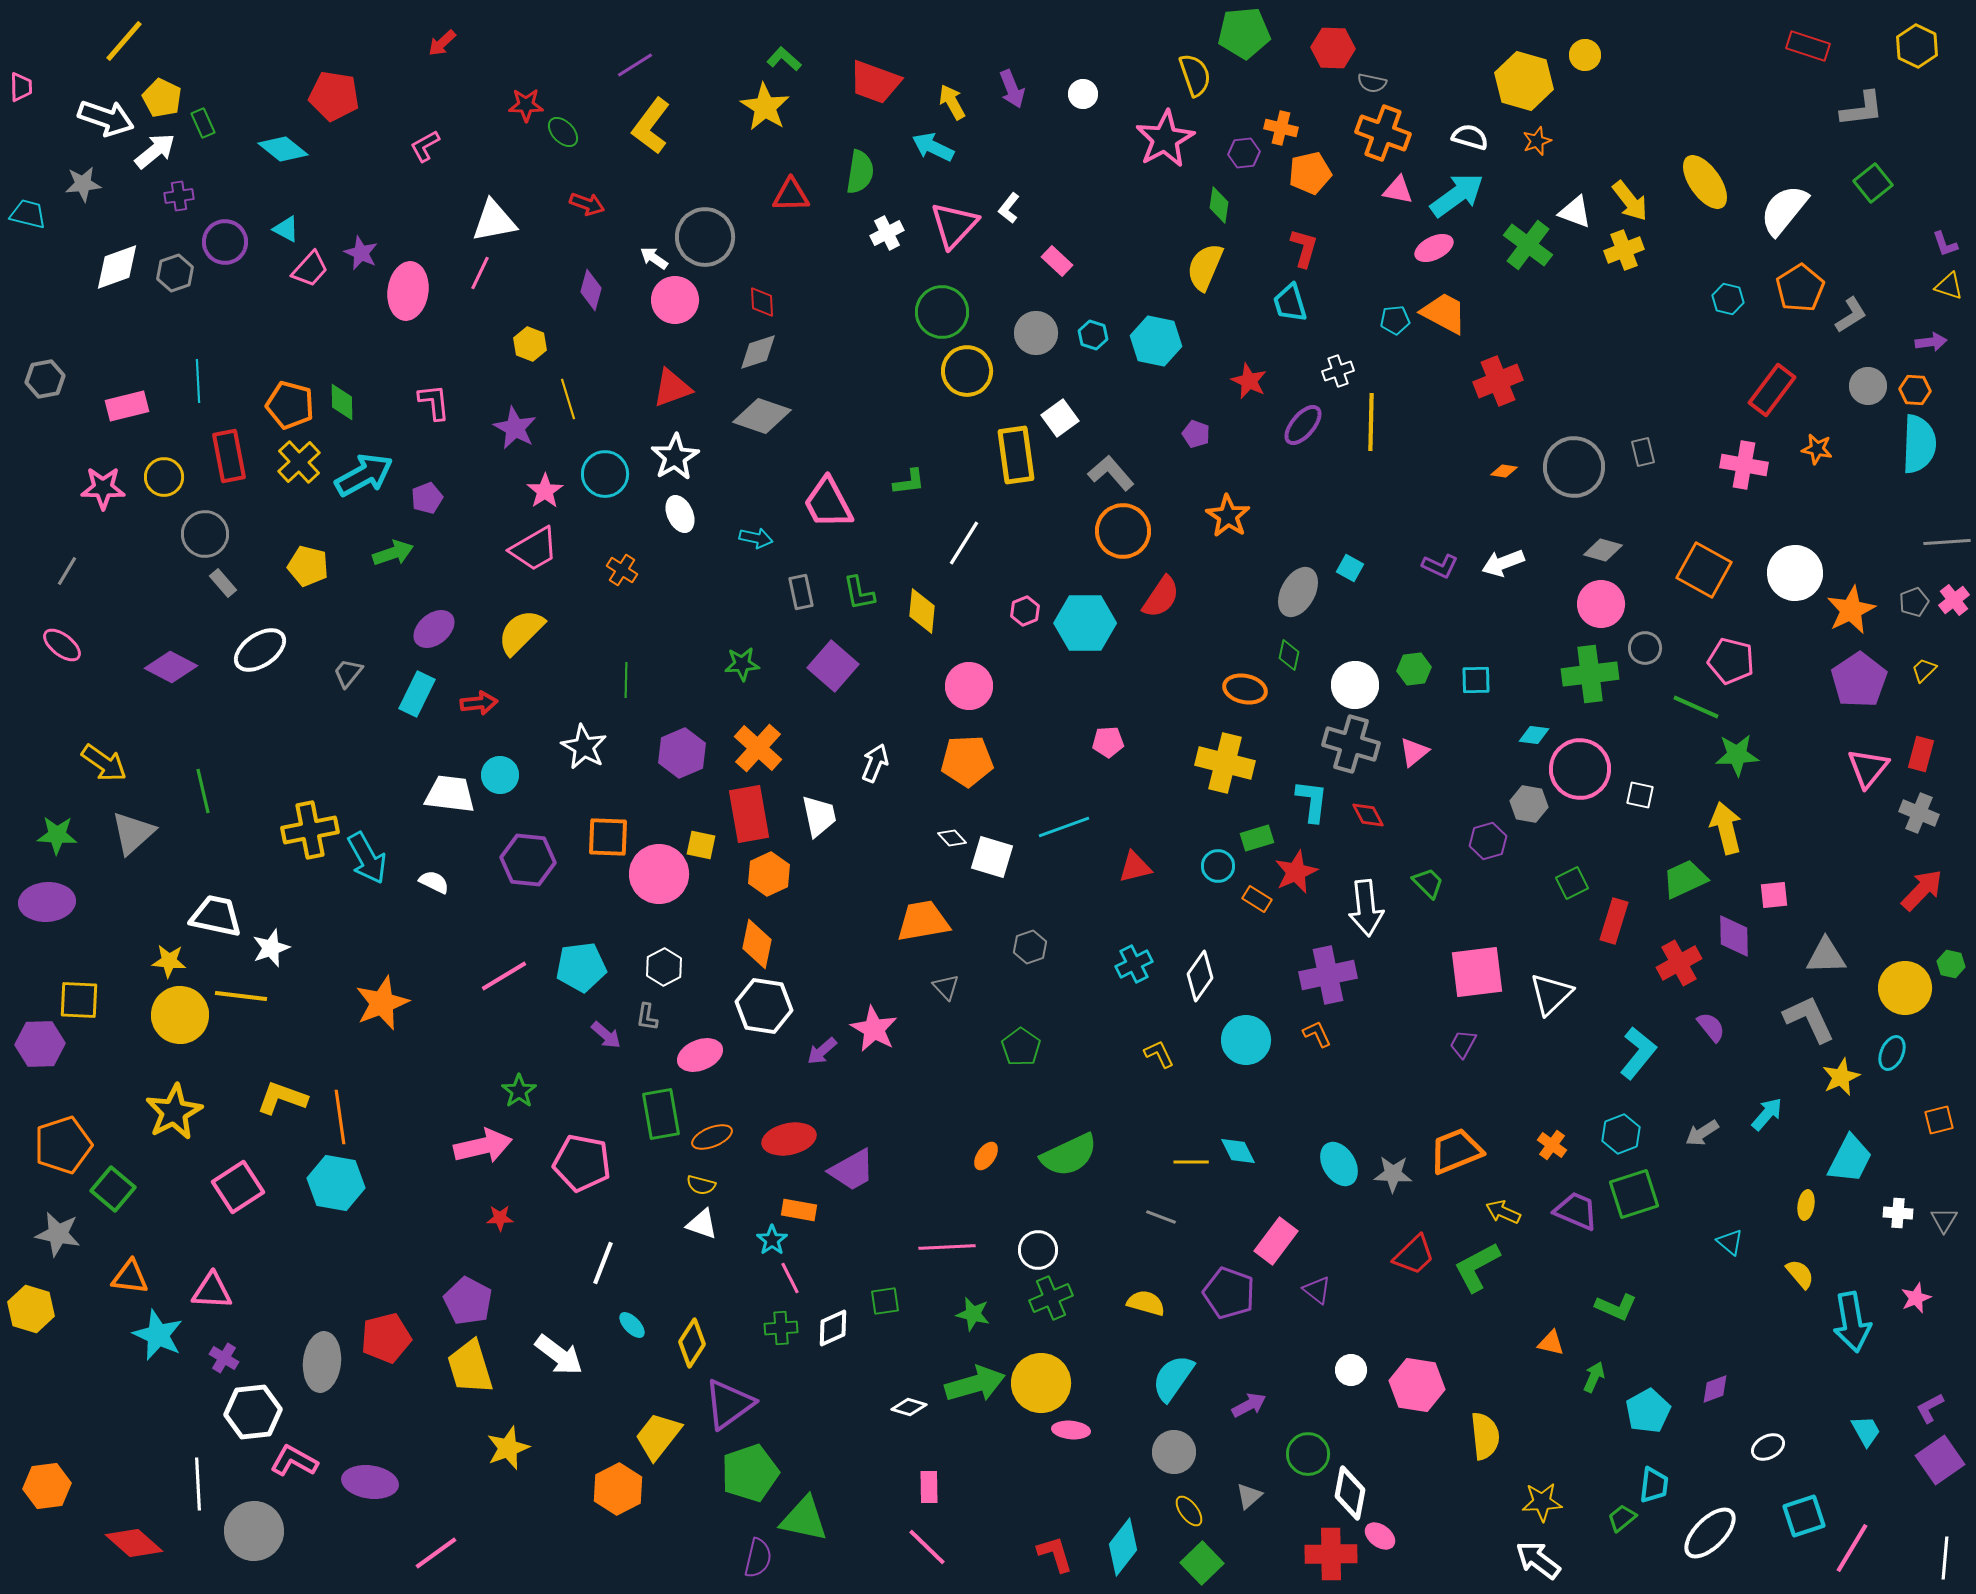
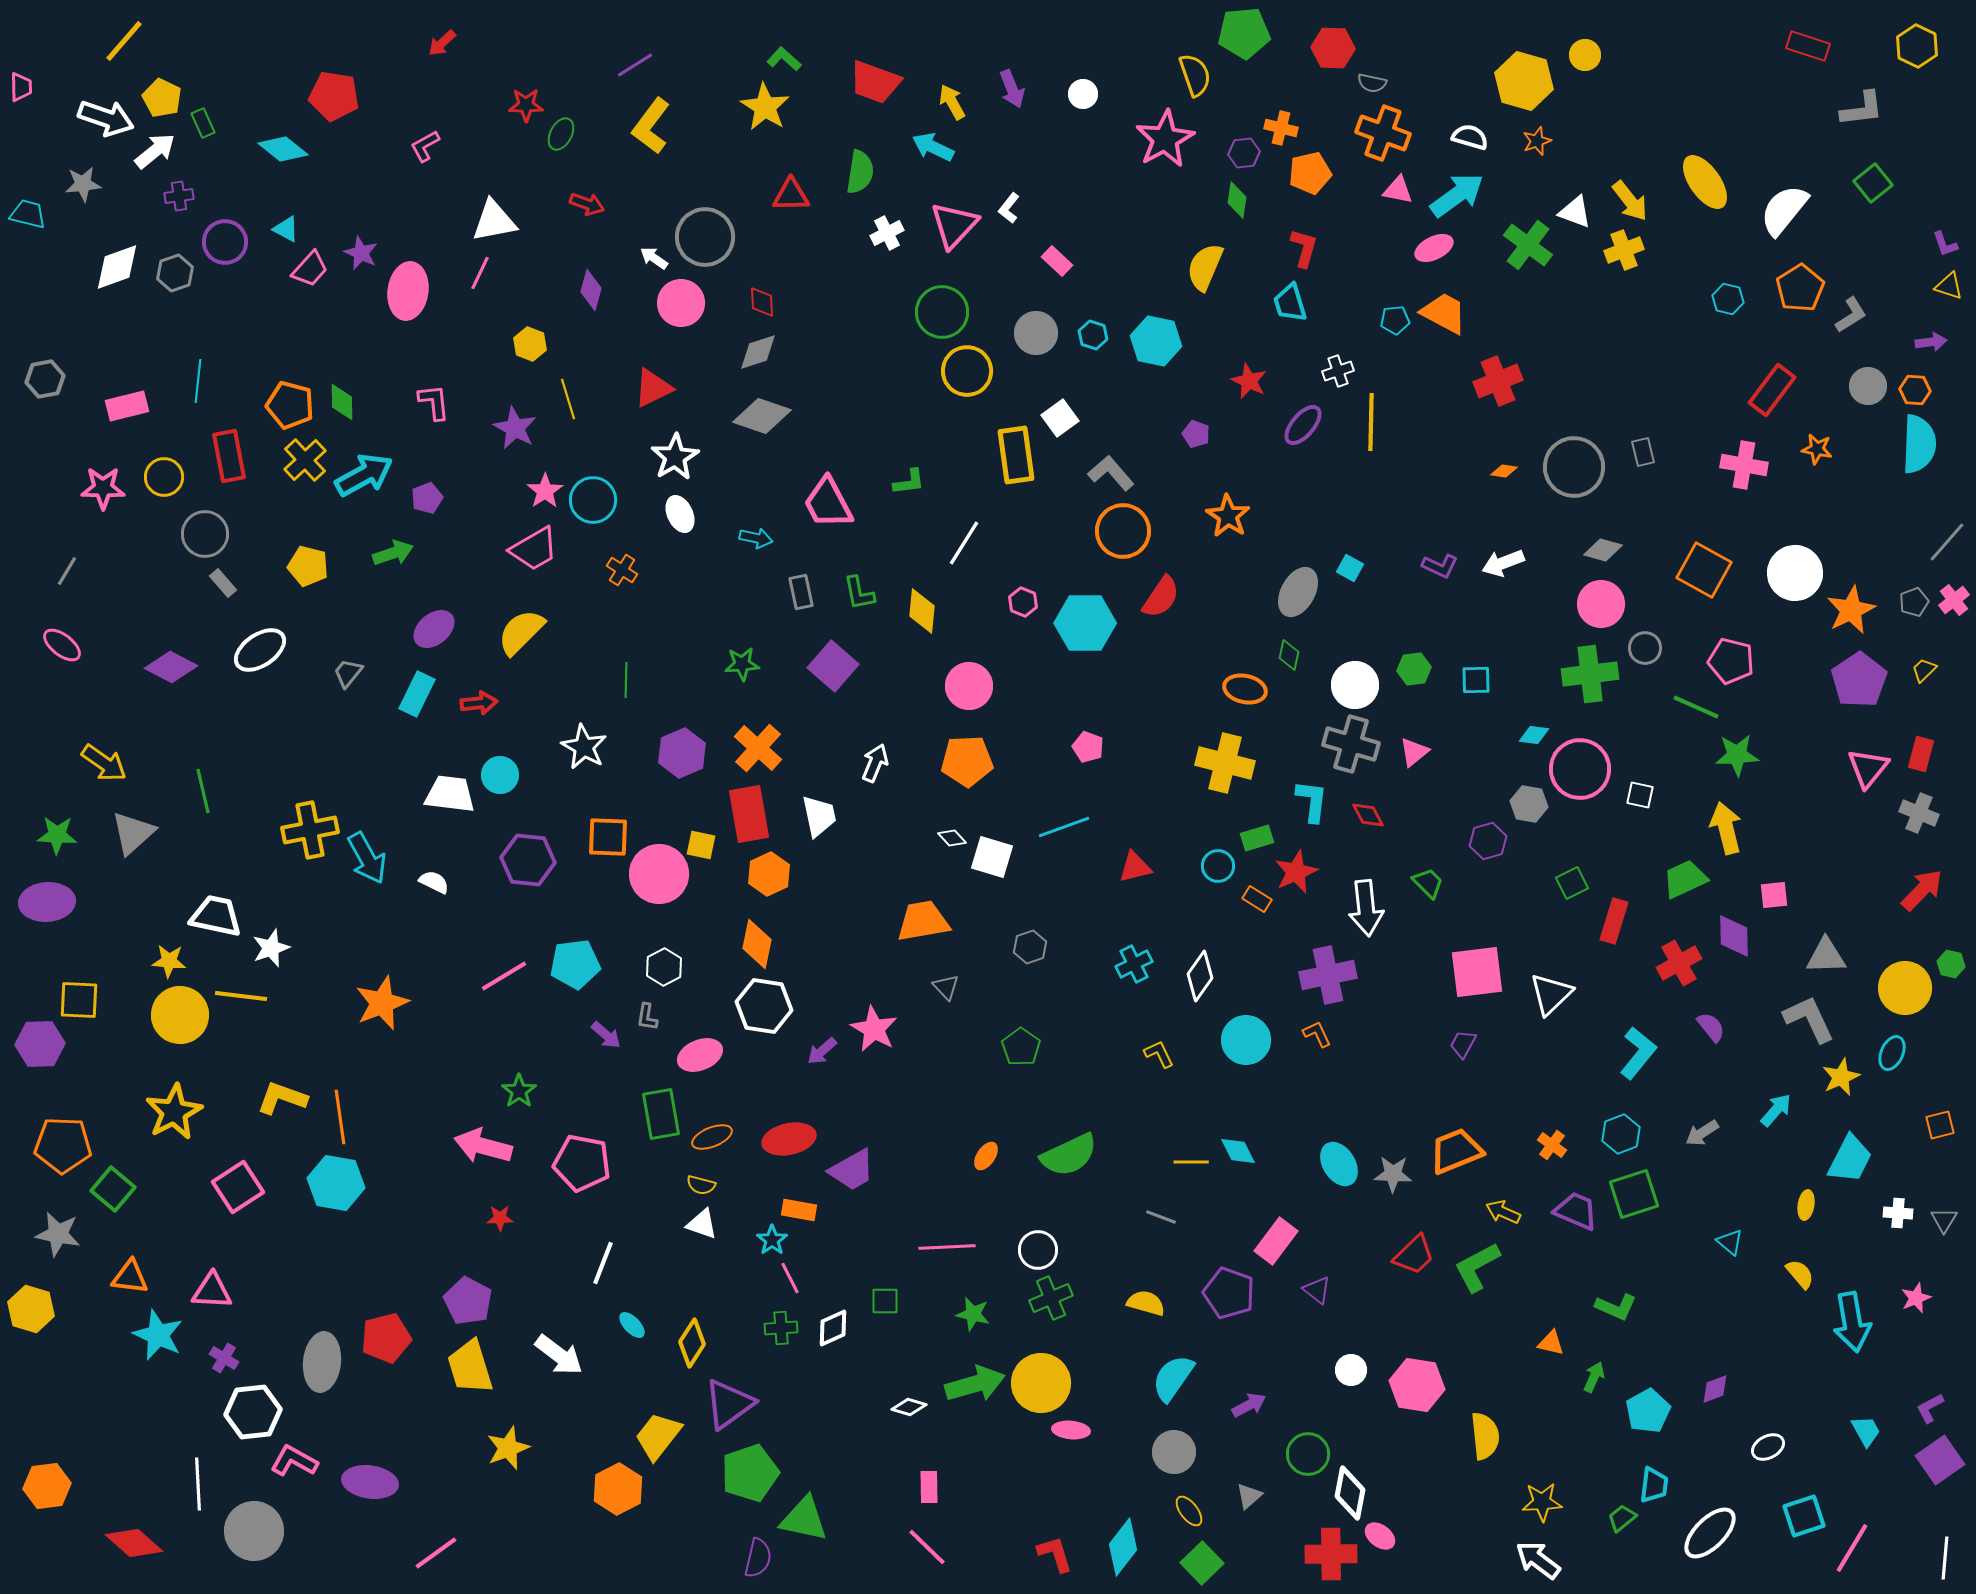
green ellipse at (563, 132): moved 2 px left, 2 px down; rotated 72 degrees clockwise
green diamond at (1219, 205): moved 18 px right, 5 px up
pink circle at (675, 300): moved 6 px right, 3 px down
cyan line at (198, 381): rotated 9 degrees clockwise
red triangle at (672, 388): moved 19 px left; rotated 6 degrees counterclockwise
yellow cross at (299, 462): moved 6 px right, 2 px up
cyan circle at (605, 474): moved 12 px left, 26 px down
gray line at (1947, 542): rotated 45 degrees counterclockwise
pink hexagon at (1025, 611): moved 2 px left, 9 px up; rotated 16 degrees counterclockwise
pink pentagon at (1108, 742): moved 20 px left, 5 px down; rotated 24 degrees clockwise
cyan pentagon at (581, 967): moved 6 px left, 3 px up
cyan arrow at (1767, 1114): moved 9 px right, 4 px up
orange square at (1939, 1120): moved 1 px right, 5 px down
orange pentagon at (63, 1145): rotated 20 degrees clockwise
pink arrow at (483, 1146): rotated 152 degrees counterclockwise
green square at (885, 1301): rotated 8 degrees clockwise
